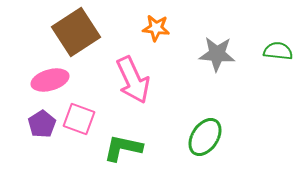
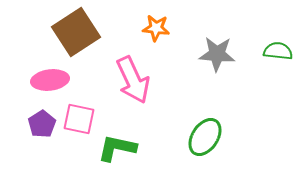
pink ellipse: rotated 9 degrees clockwise
pink square: rotated 8 degrees counterclockwise
green L-shape: moved 6 px left
